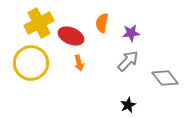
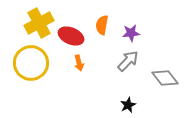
orange semicircle: moved 2 px down
